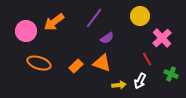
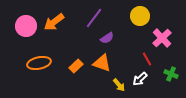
pink circle: moved 5 px up
orange ellipse: rotated 30 degrees counterclockwise
white arrow: moved 2 px up; rotated 21 degrees clockwise
yellow arrow: rotated 56 degrees clockwise
